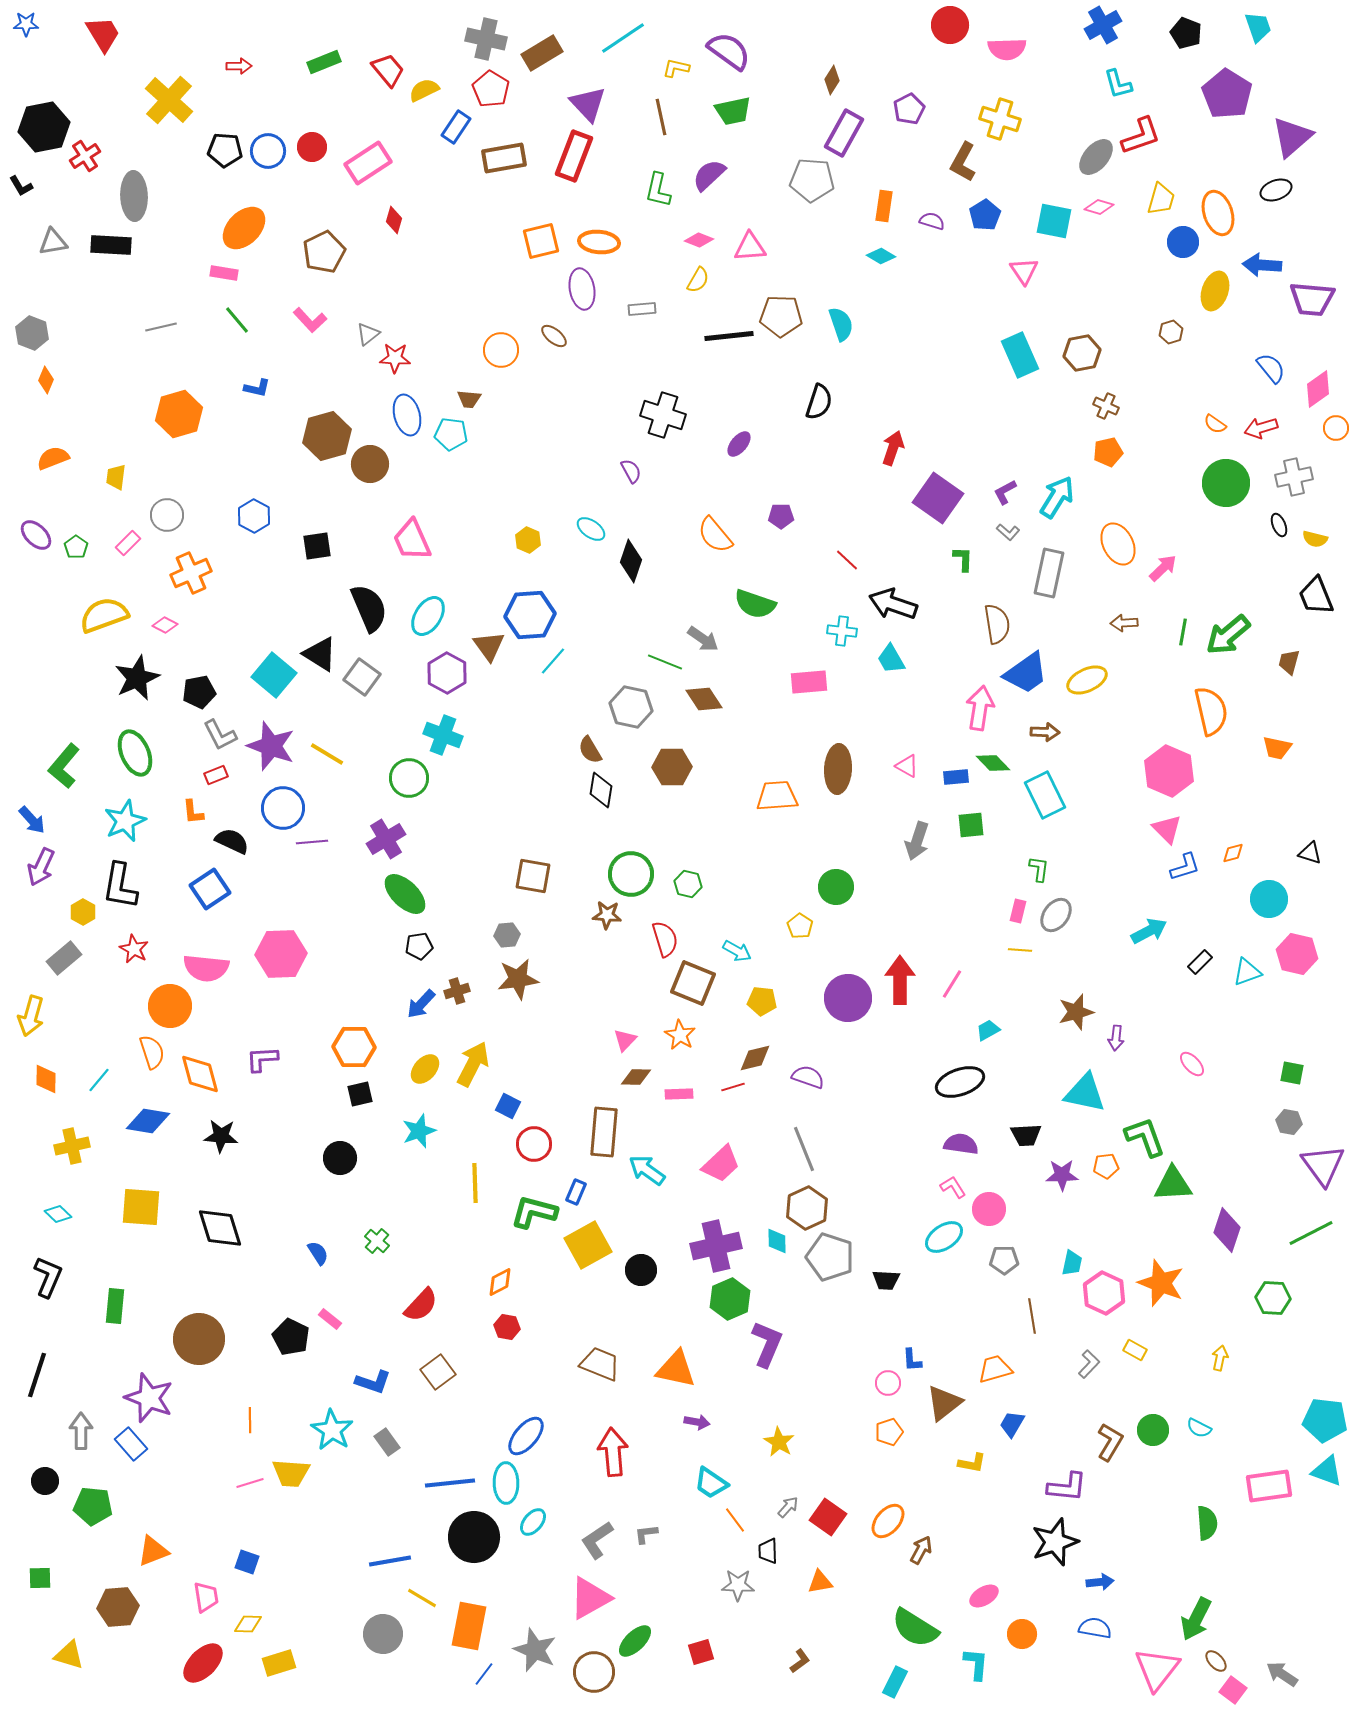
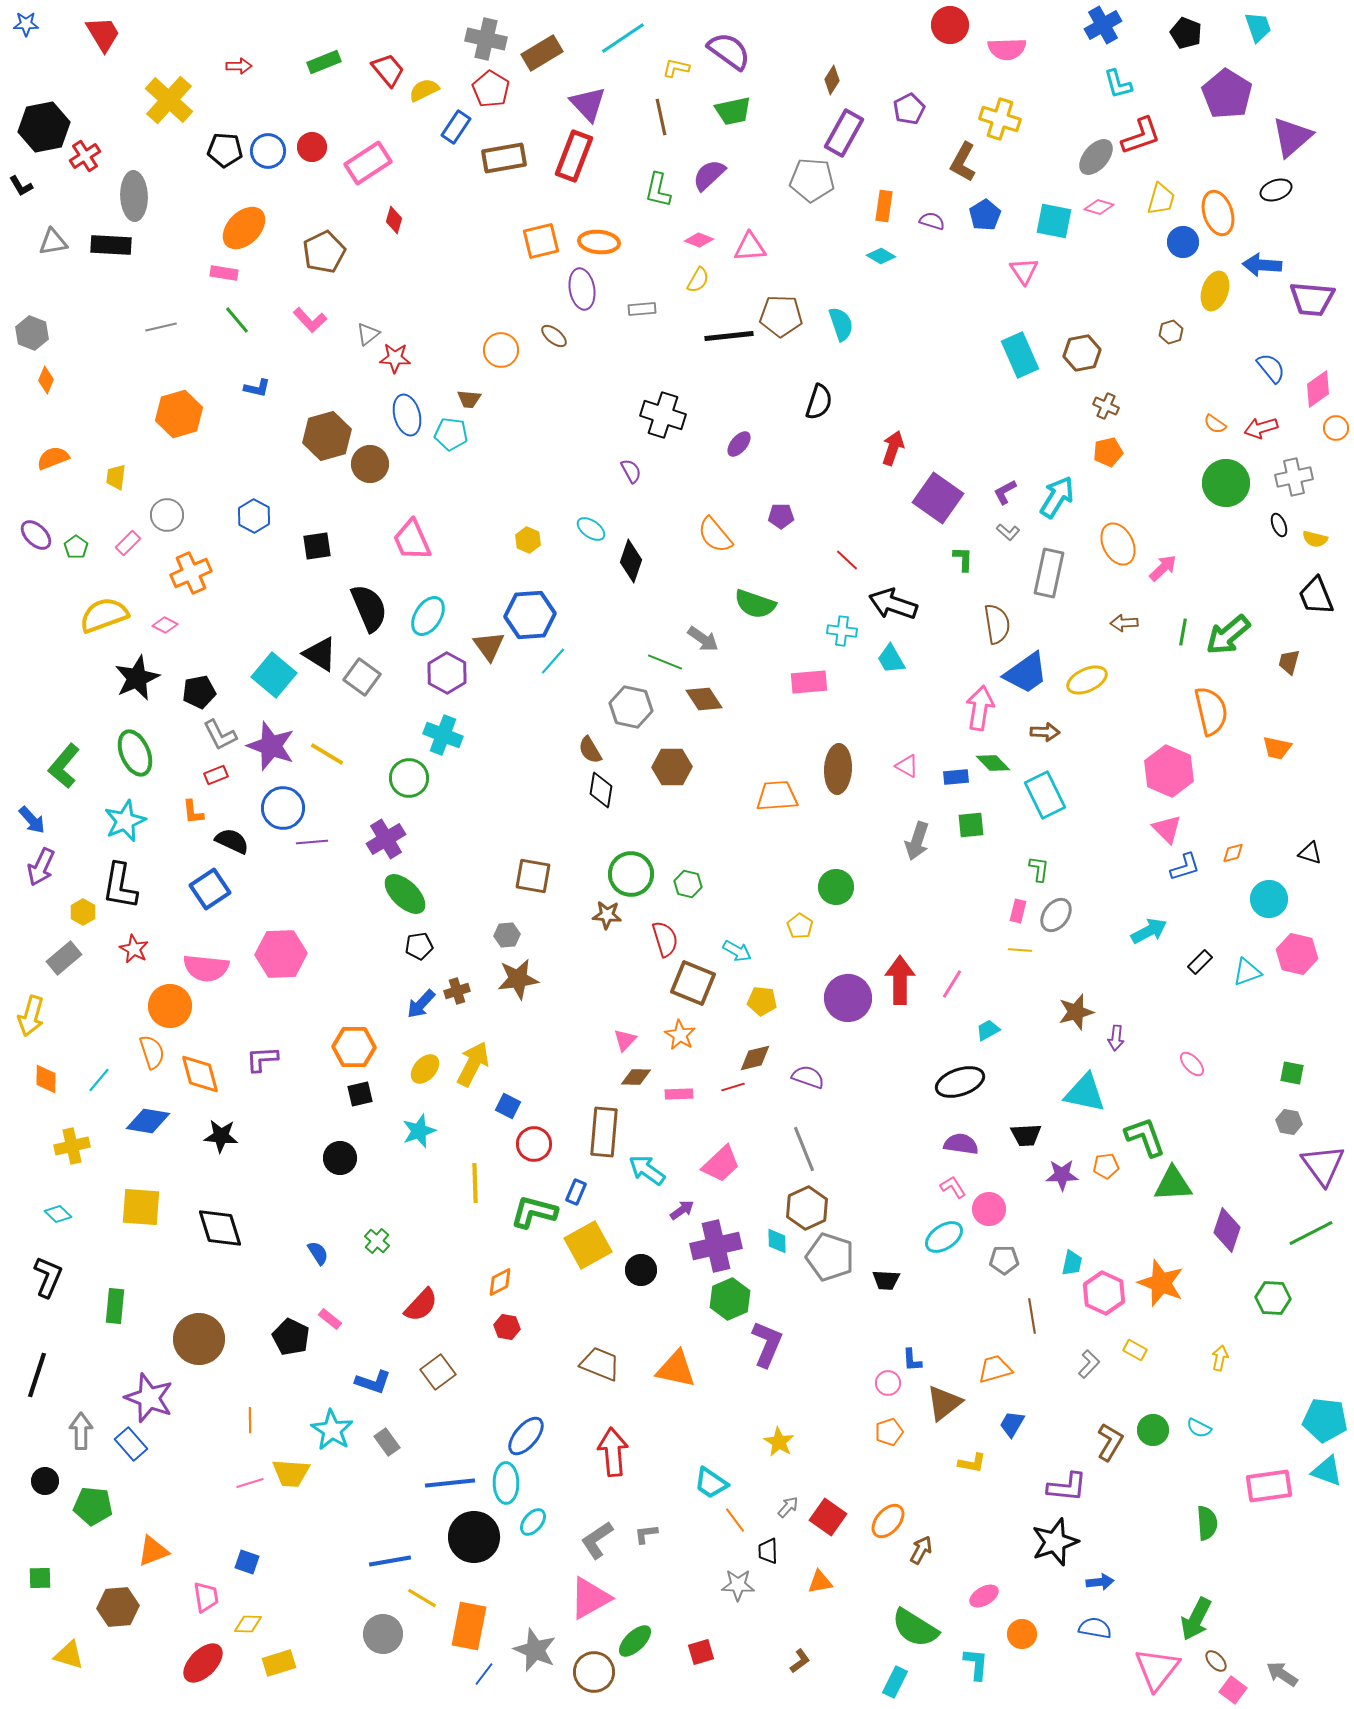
purple arrow at (697, 1422): moved 15 px left, 212 px up; rotated 45 degrees counterclockwise
